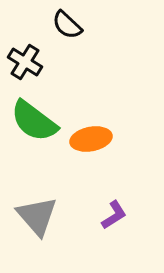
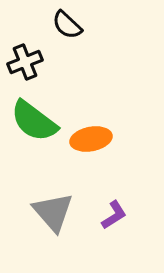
black cross: rotated 36 degrees clockwise
gray triangle: moved 16 px right, 4 px up
